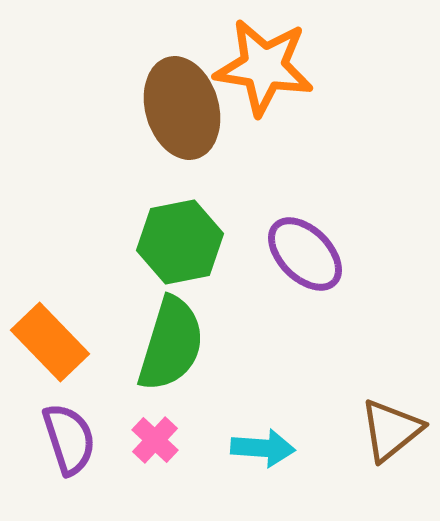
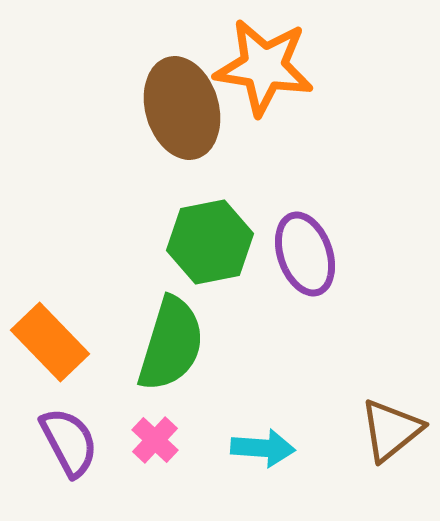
green hexagon: moved 30 px right
purple ellipse: rotated 26 degrees clockwise
purple semicircle: moved 3 px down; rotated 10 degrees counterclockwise
